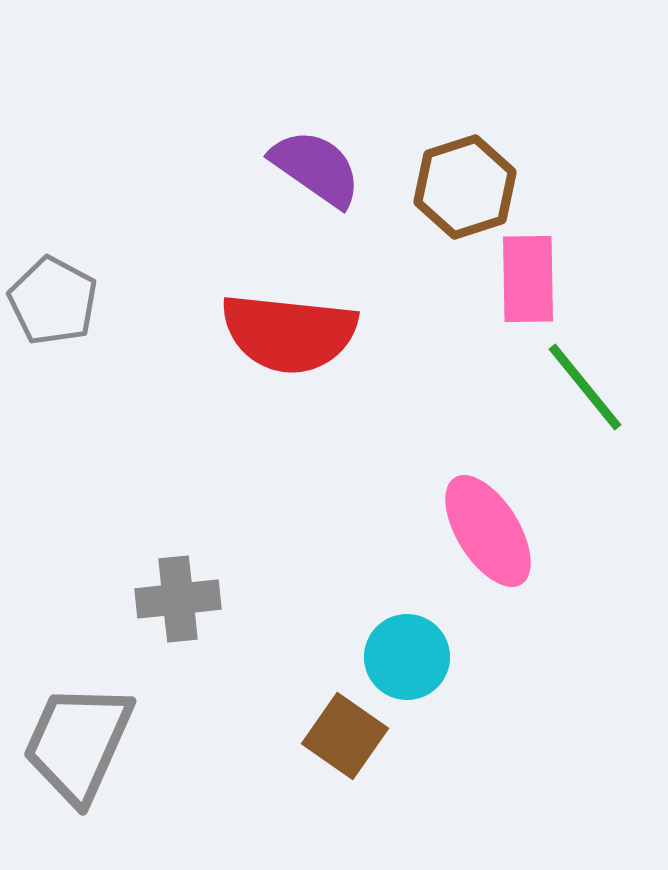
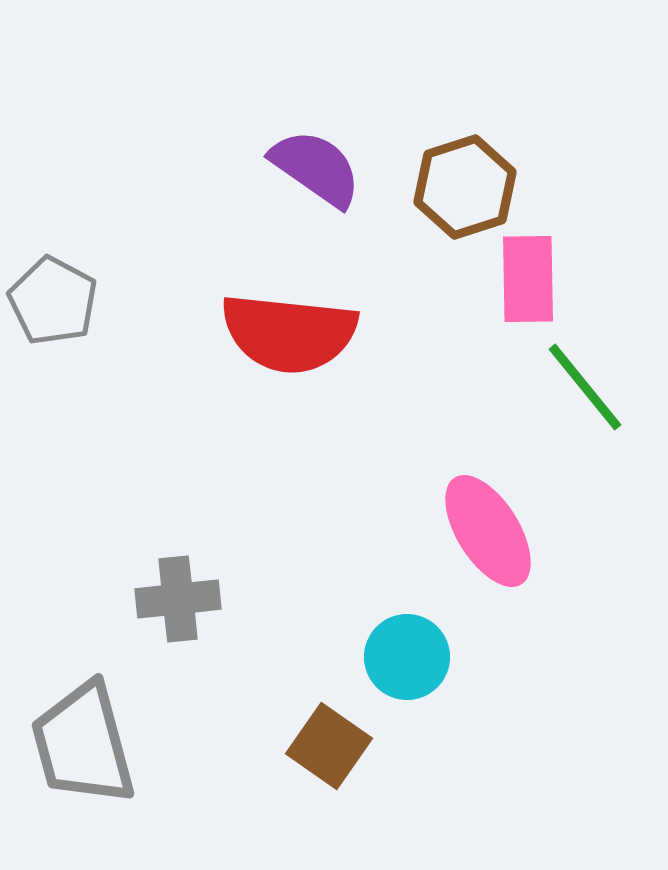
brown square: moved 16 px left, 10 px down
gray trapezoid: moved 5 px right, 1 px down; rotated 39 degrees counterclockwise
